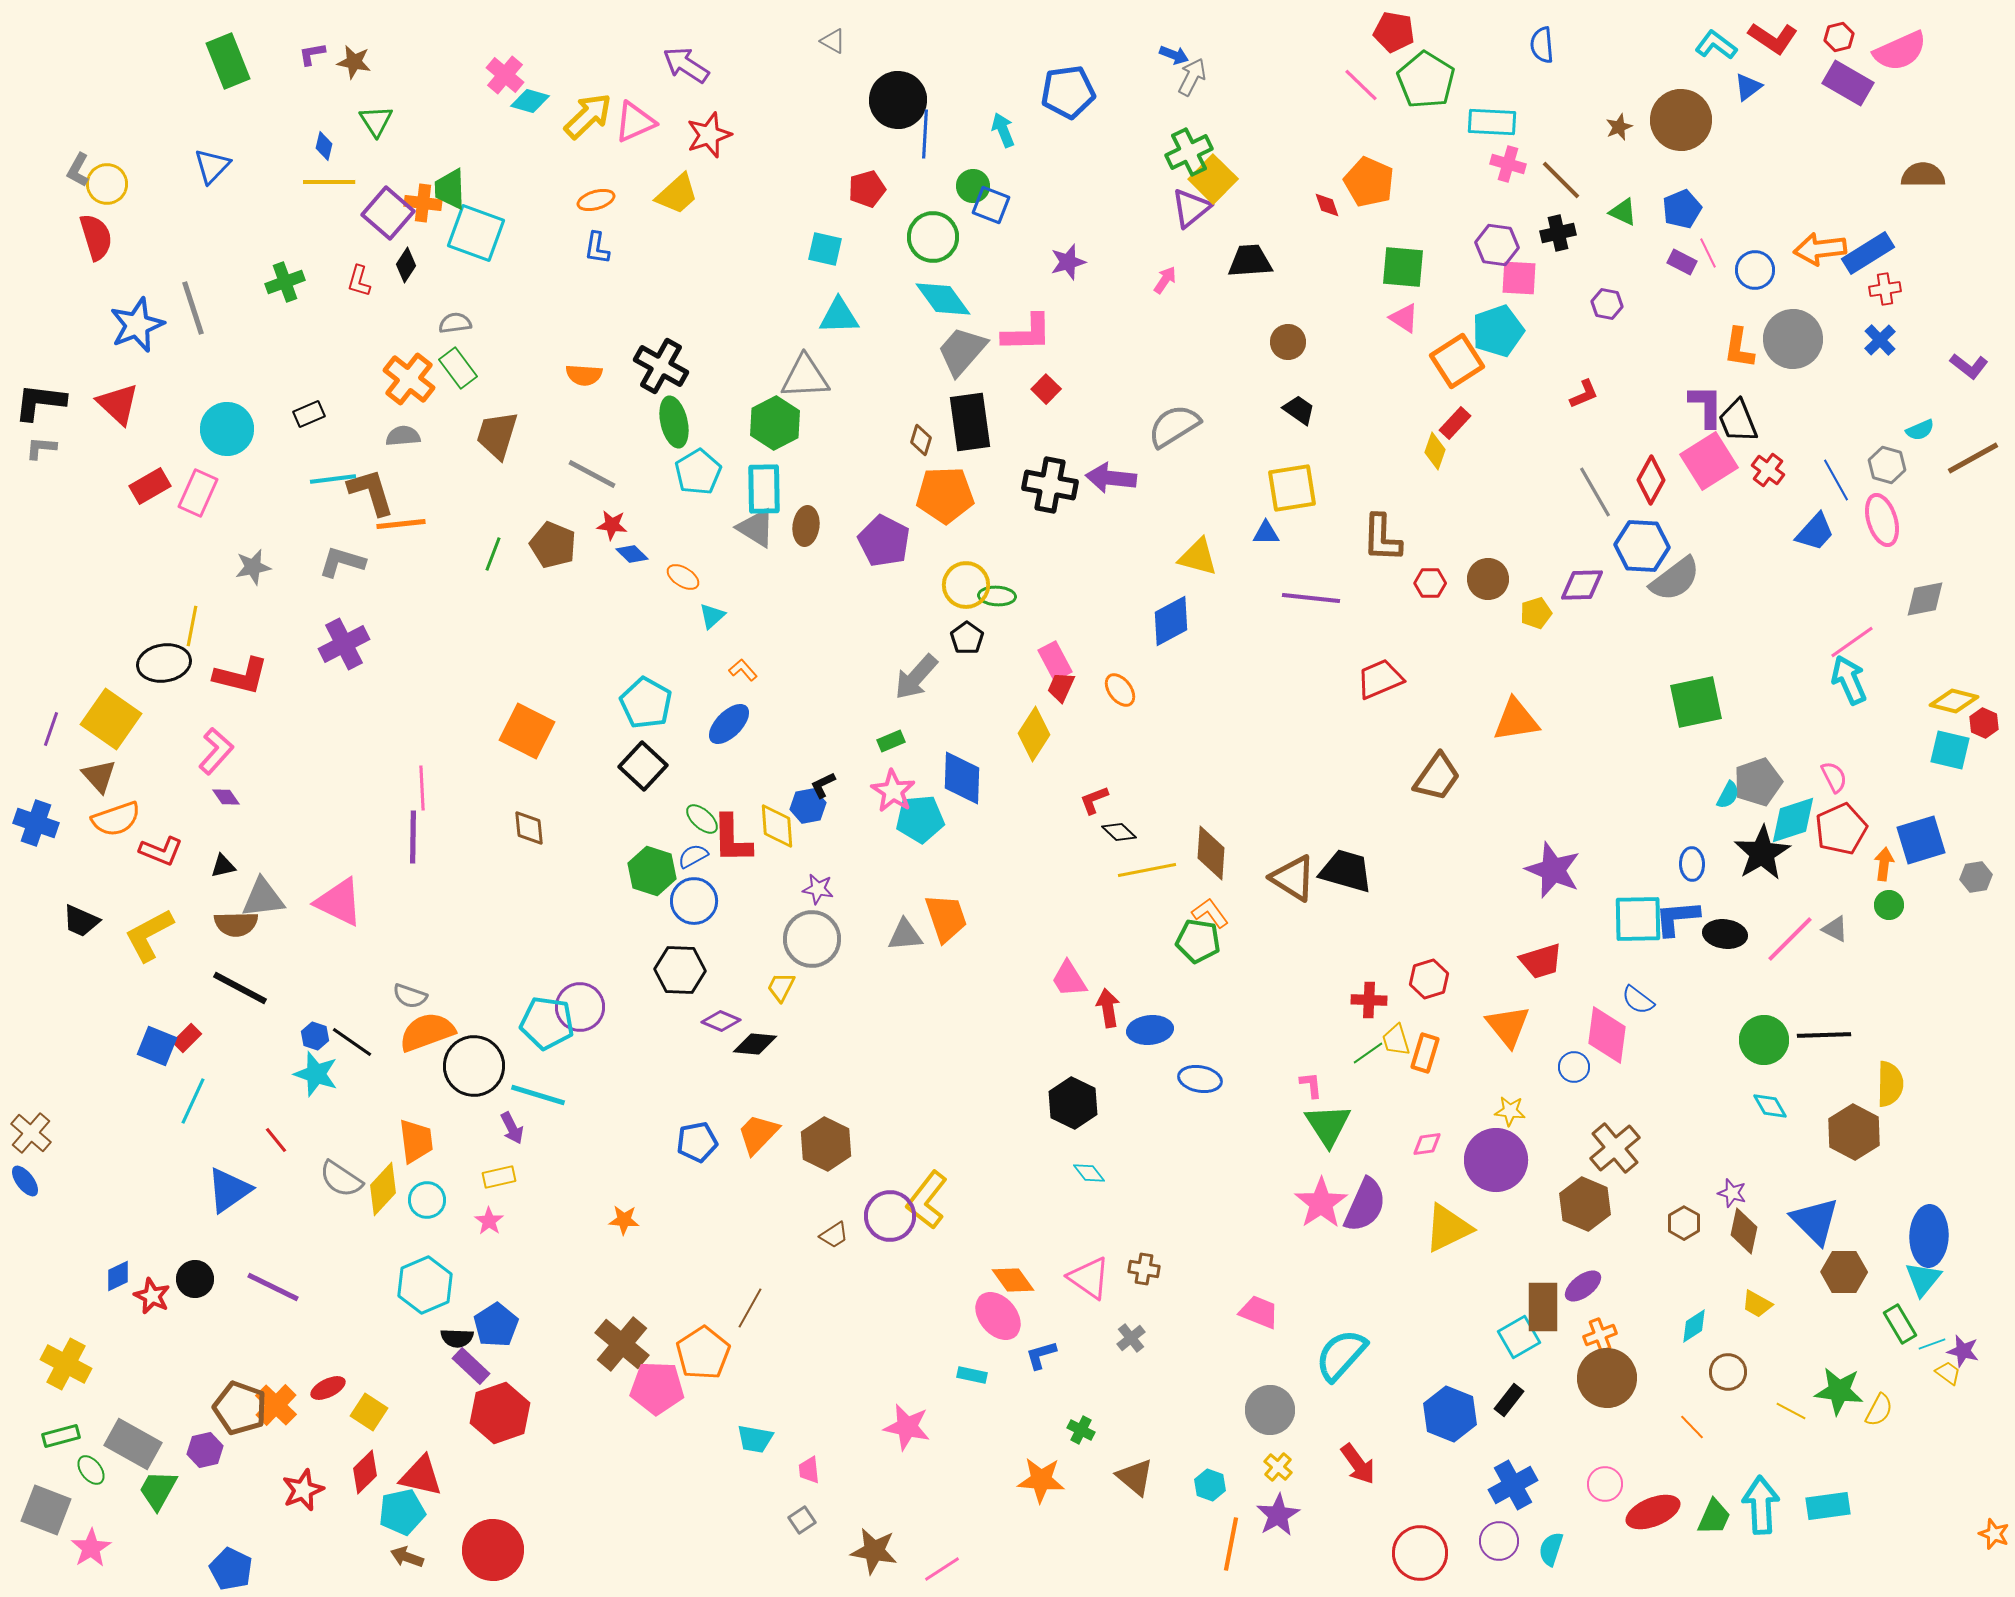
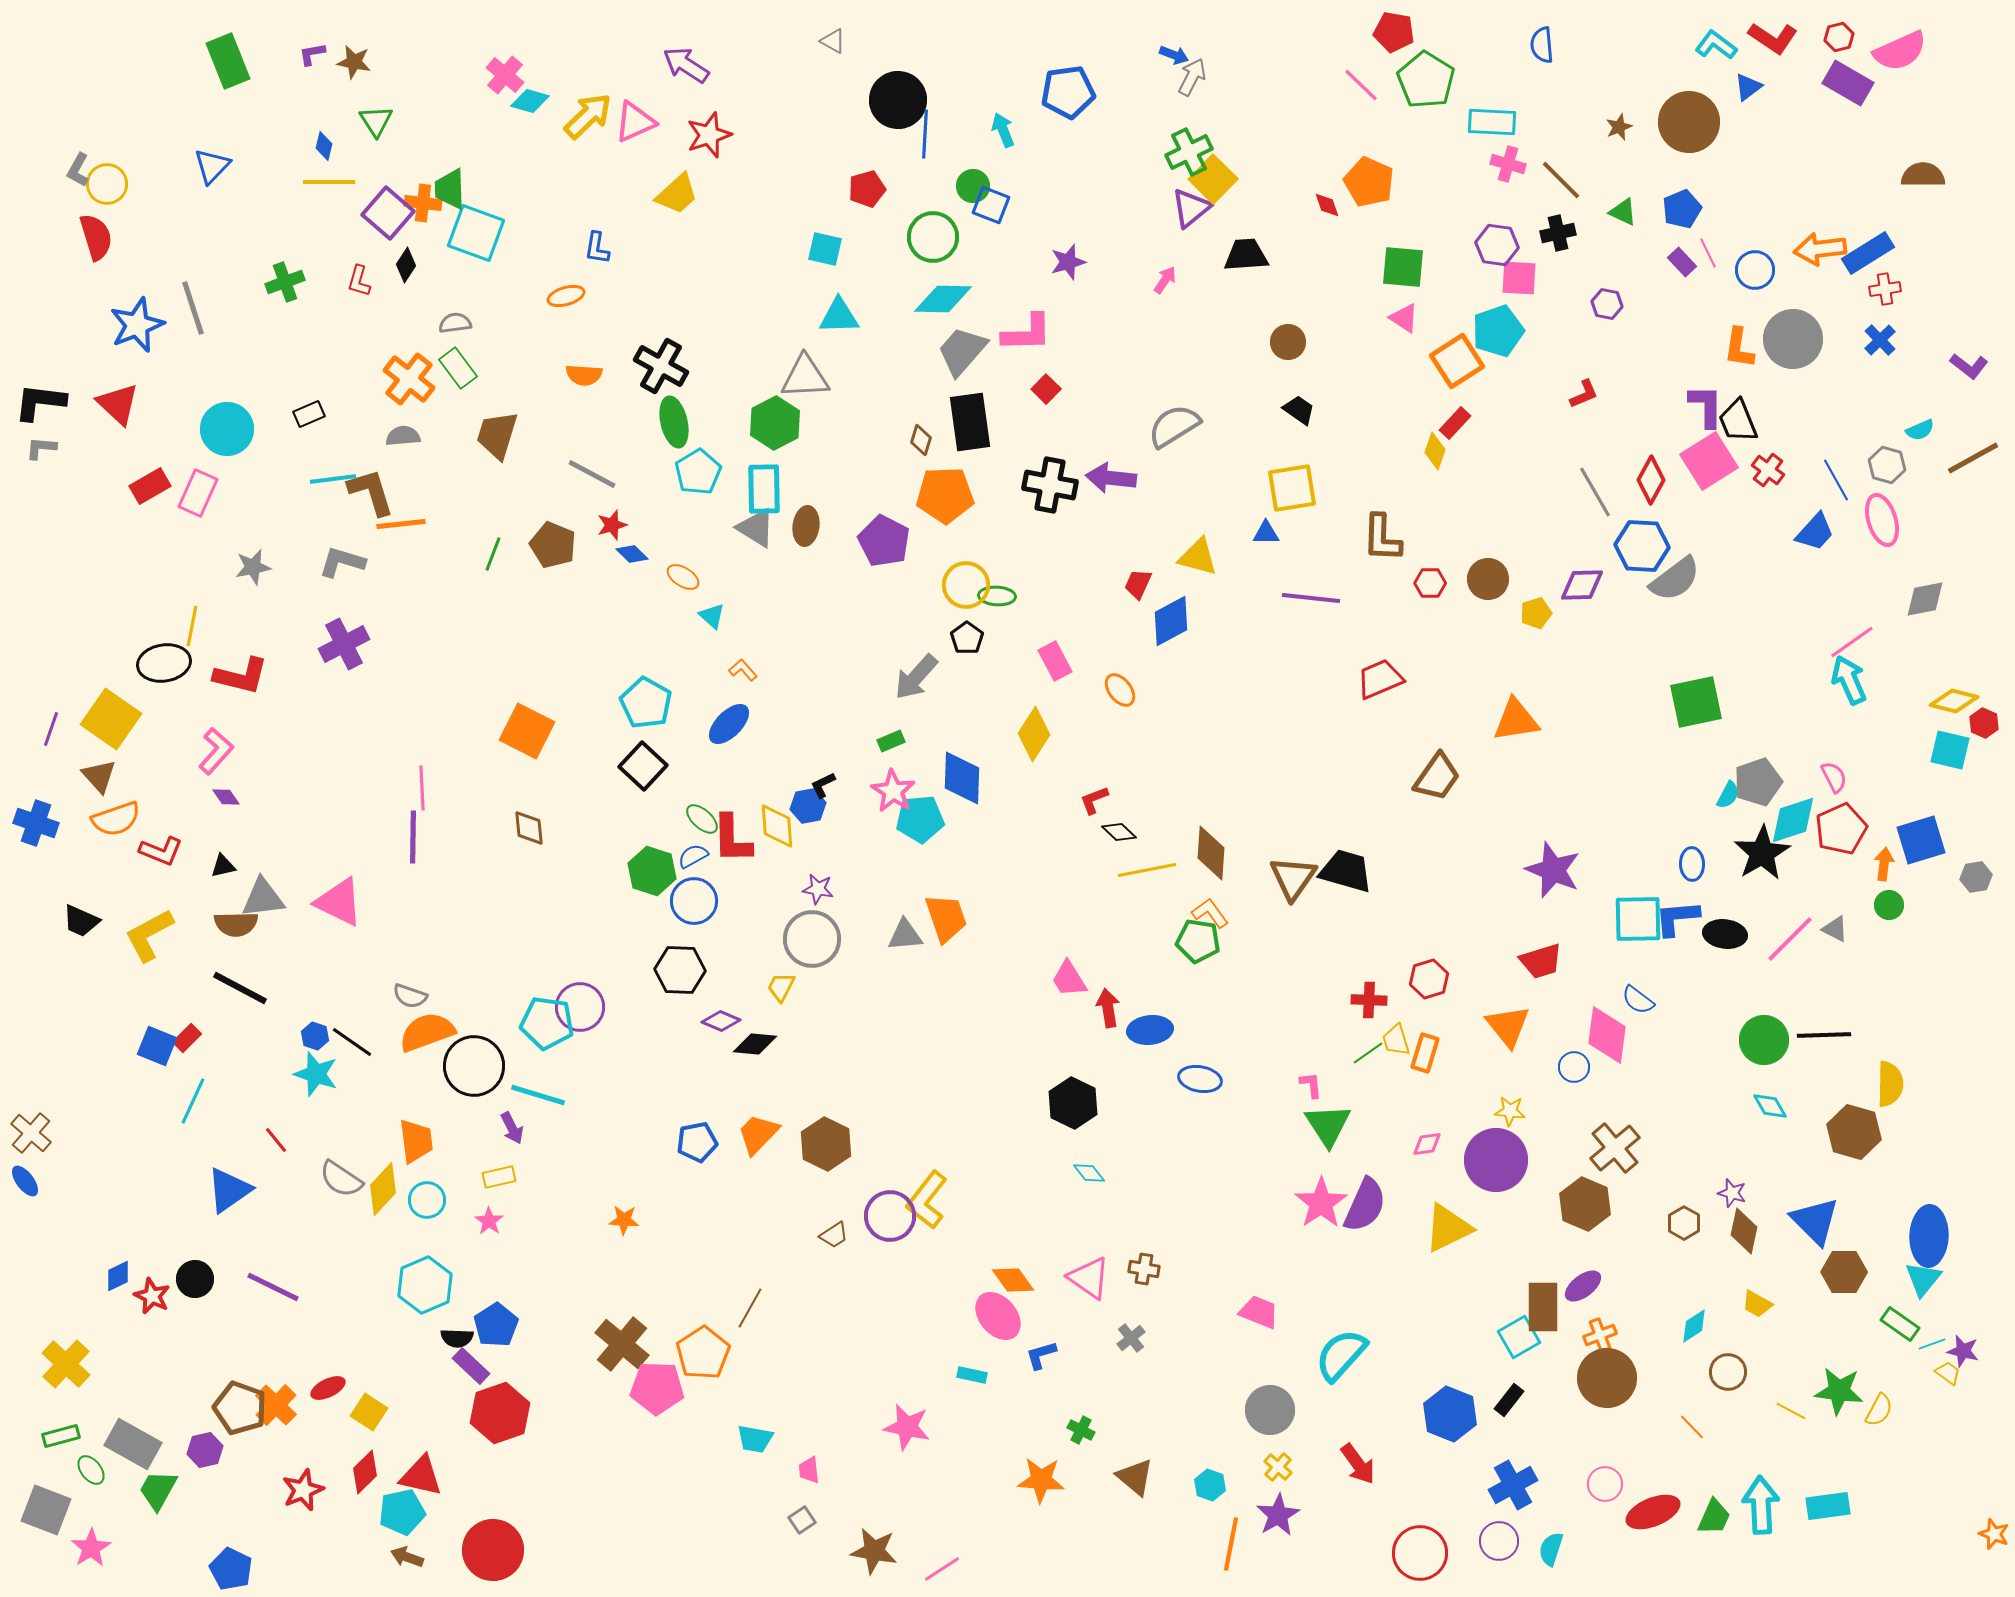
brown circle at (1681, 120): moved 8 px right, 2 px down
orange ellipse at (596, 200): moved 30 px left, 96 px down
black trapezoid at (1250, 261): moved 4 px left, 6 px up
purple rectangle at (1682, 262): rotated 20 degrees clockwise
cyan diamond at (943, 299): rotated 52 degrees counterclockwise
red star at (612, 525): rotated 24 degrees counterclockwise
cyan triangle at (712, 616): rotated 36 degrees counterclockwise
red trapezoid at (1061, 687): moved 77 px right, 103 px up
brown triangle at (1293, 878): rotated 33 degrees clockwise
brown hexagon at (1854, 1132): rotated 12 degrees counterclockwise
green rectangle at (1900, 1324): rotated 24 degrees counterclockwise
yellow cross at (66, 1364): rotated 15 degrees clockwise
